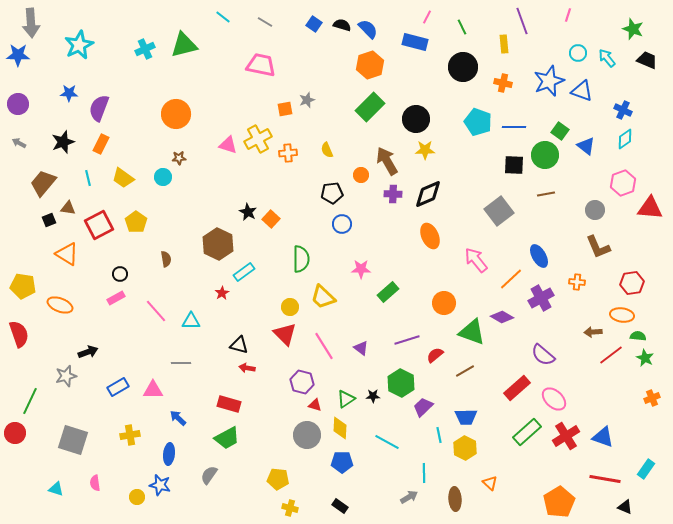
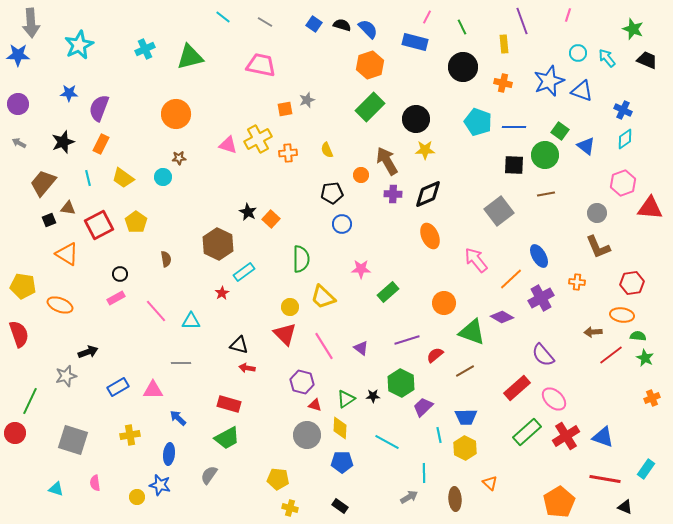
green triangle at (184, 45): moved 6 px right, 12 px down
gray circle at (595, 210): moved 2 px right, 3 px down
purple semicircle at (543, 355): rotated 10 degrees clockwise
